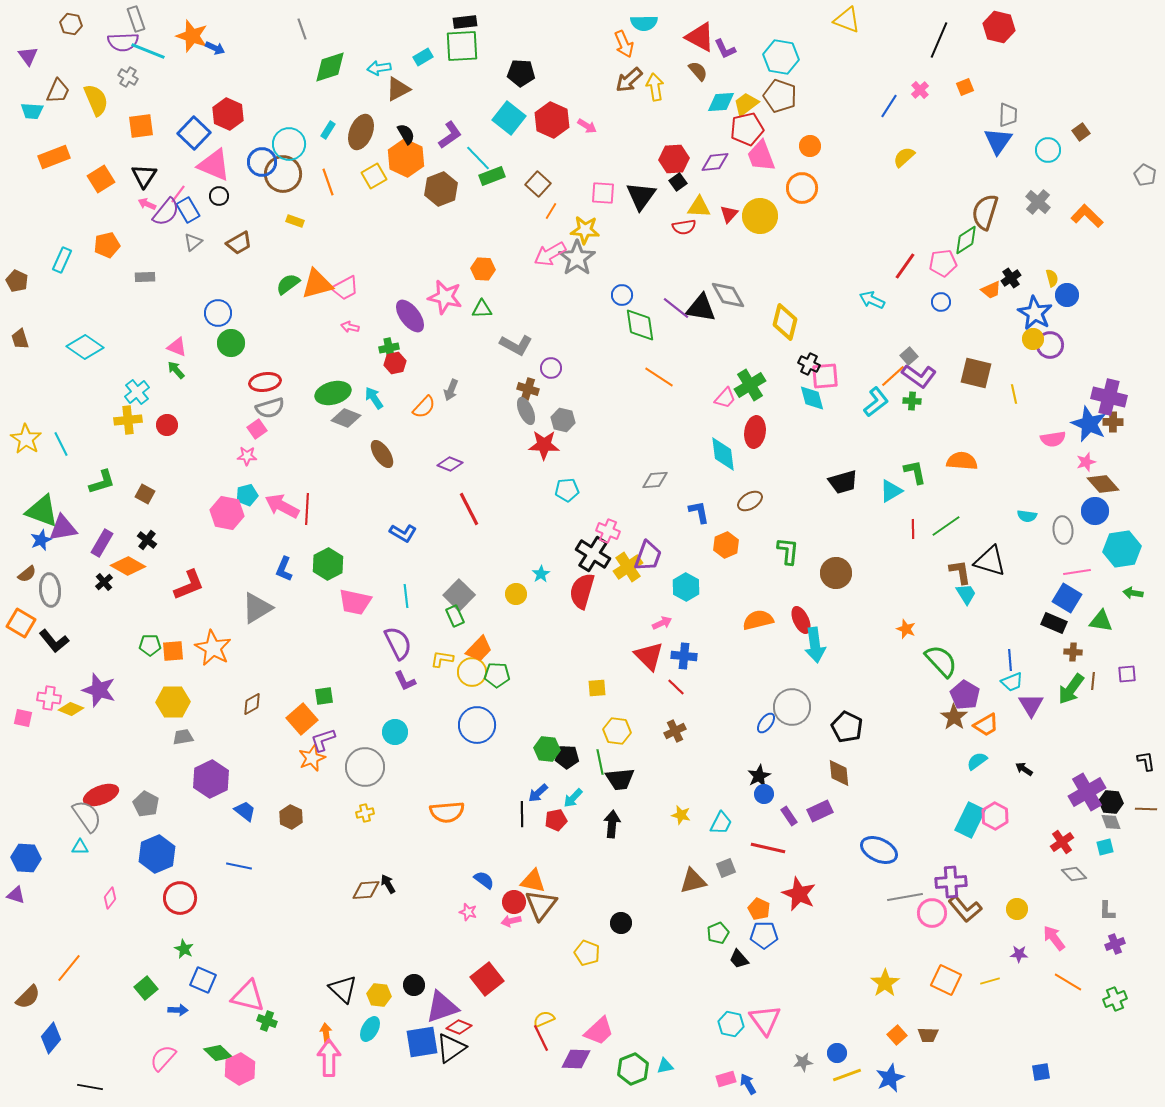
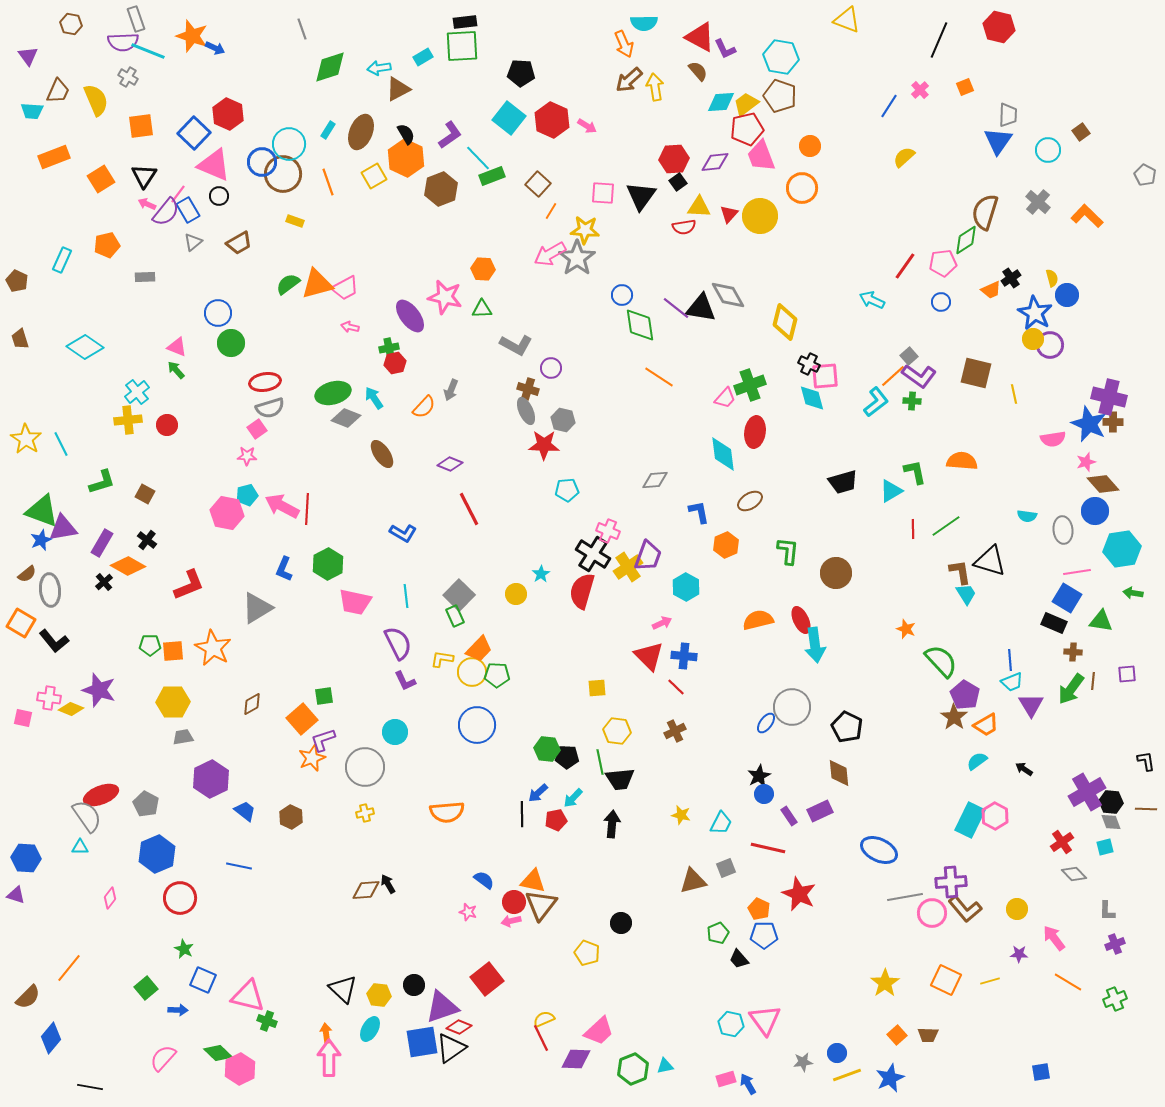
green cross at (750, 385): rotated 12 degrees clockwise
